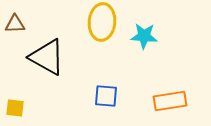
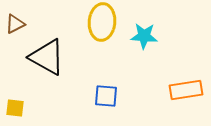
brown triangle: rotated 25 degrees counterclockwise
orange rectangle: moved 16 px right, 11 px up
